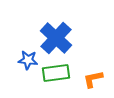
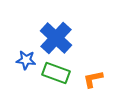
blue star: moved 2 px left
green rectangle: rotated 28 degrees clockwise
